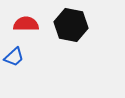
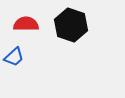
black hexagon: rotated 8 degrees clockwise
